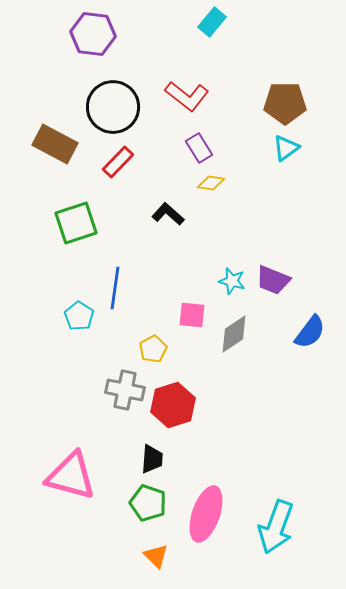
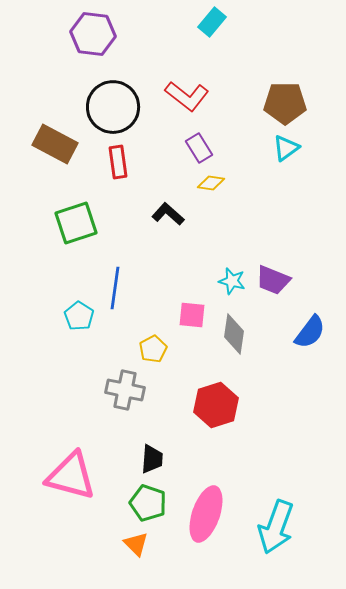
red rectangle: rotated 52 degrees counterclockwise
gray diamond: rotated 48 degrees counterclockwise
red hexagon: moved 43 px right
orange triangle: moved 20 px left, 12 px up
